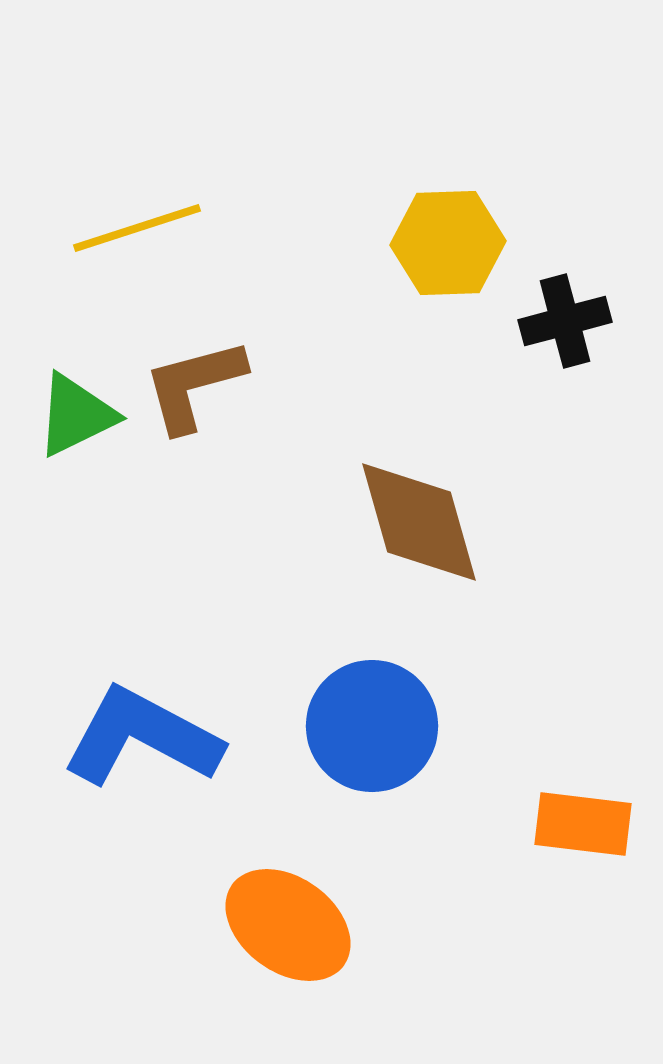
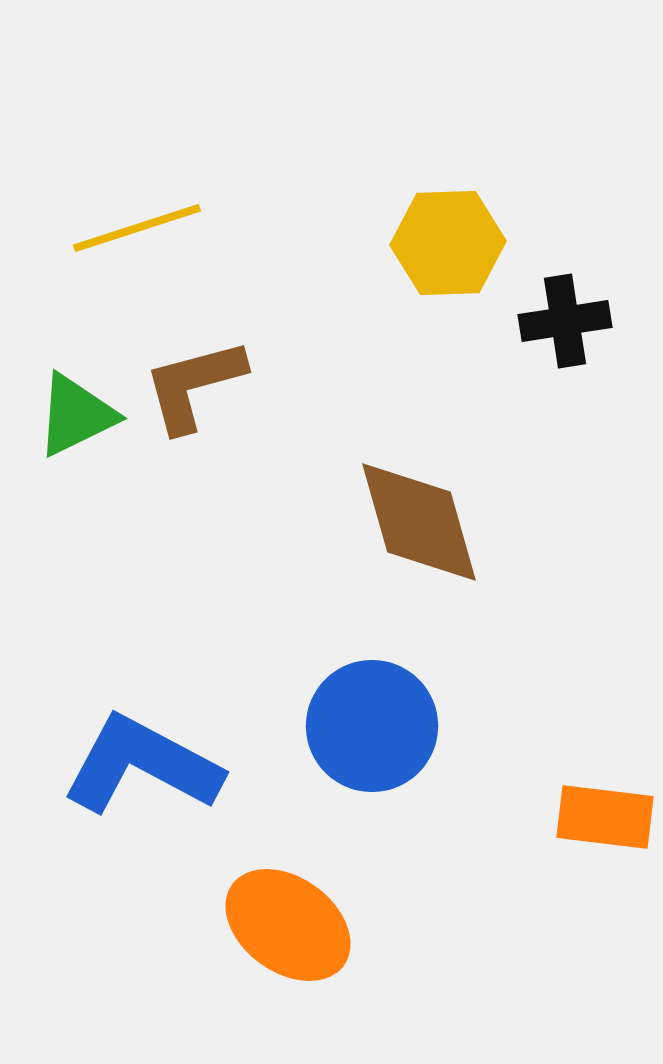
black cross: rotated 6 degrees clockwise
blue L-shape: moved 28 px down
orange rectangle: moved 22 px right, 7 px up
